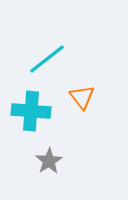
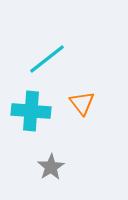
orange triangle: moved 6 px down
gray star: moved 2 px right, 6 px down
